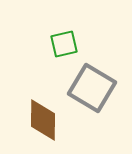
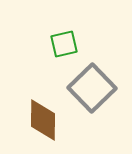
gray square: rotated 15 degrees clockwise
